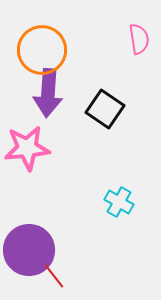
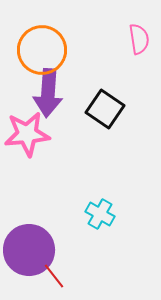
pink star: moved 14 px up
cyan cross: moved 19 px left, 12 px down
